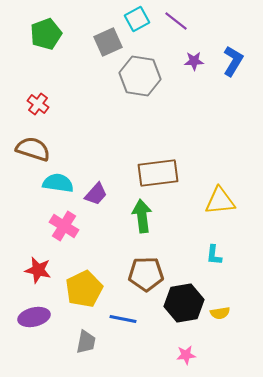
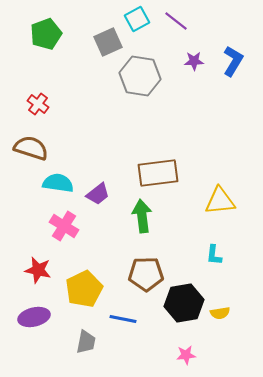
brown semicircle: moved 2 px left, 1 px up
purple trapezoid: moved 2 px right; rotated 10 degrees clockwise
